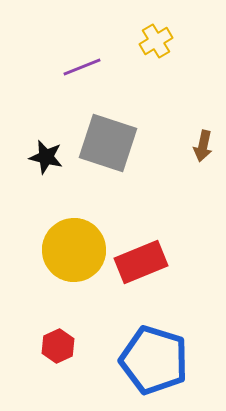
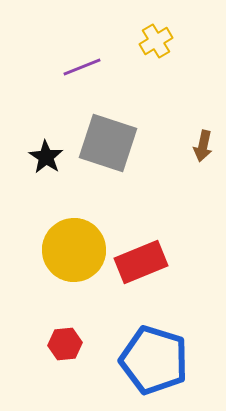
black star: rotated 20 degrees clockwise
red hexagon: moved 7 px right, 2 px up; rotated 20 degrees clockwise
